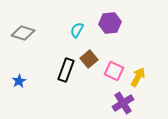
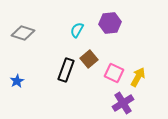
pink square: moved 2 px down
blue star: moved 2 px left
